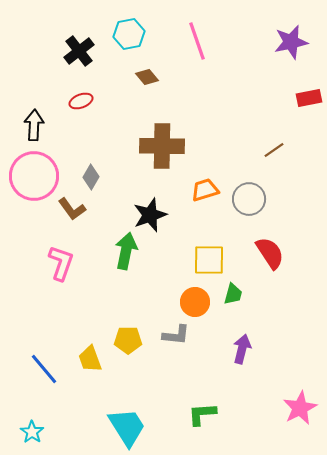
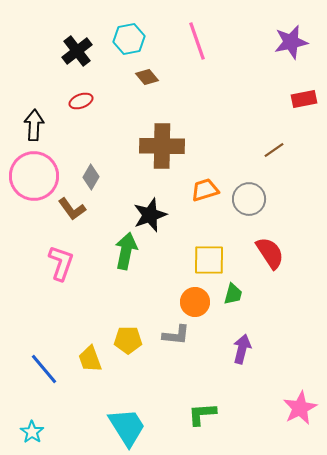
cyan hexagon: moved 5 px down
black cross: moved 2 px left
red rectangle: moved 5 px left, 1 px down
